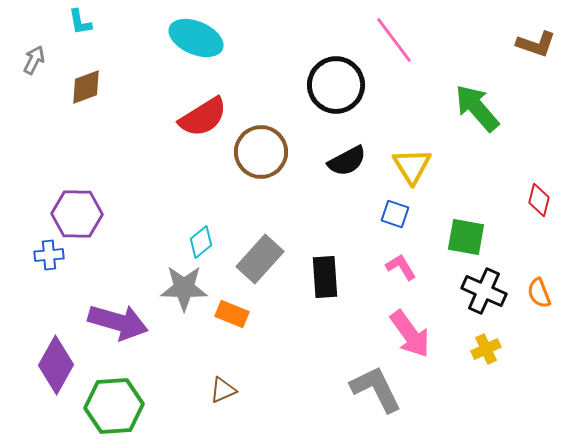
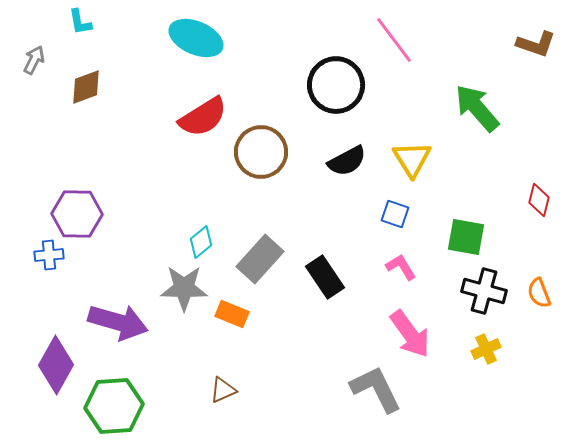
yellow triangle: moved 7 px up
black rectangle: rotated 30 degrees counterclockwise
black cross: rotated 9 degrees counterclockwise
